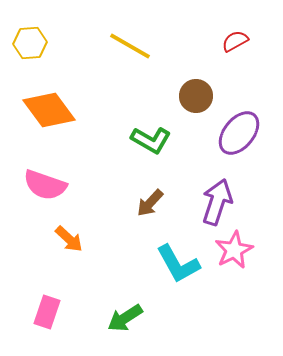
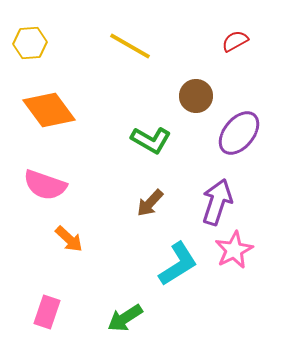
cyan L-shape: rotated 93 degrees counterclockwise
